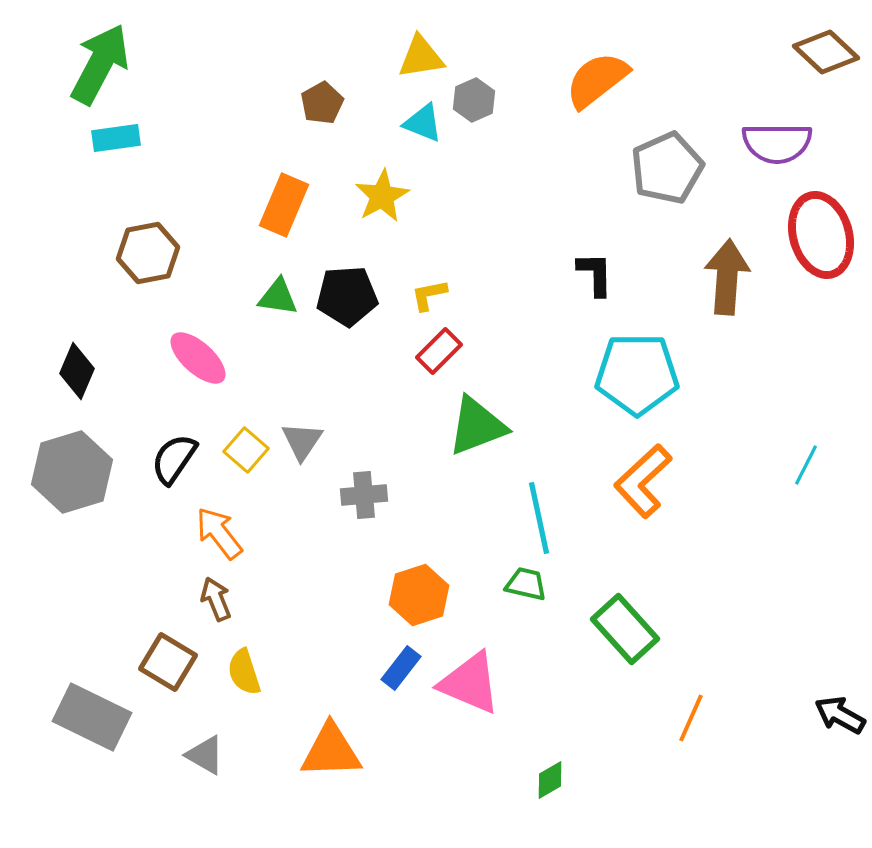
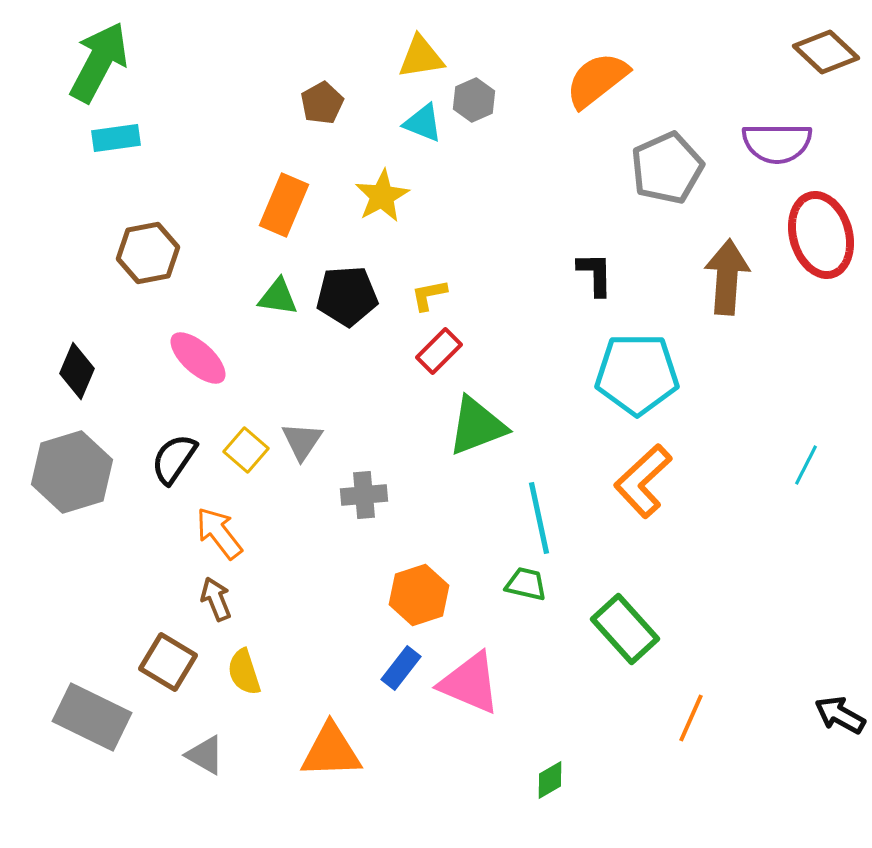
green arrow at (100, 64): moved 1 px left, 2 px up
